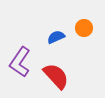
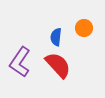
blue semicircle: rotated 60 degrees counterclockwise
red semicircle: moved 2 px right, 11 px up
